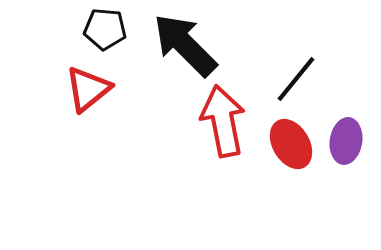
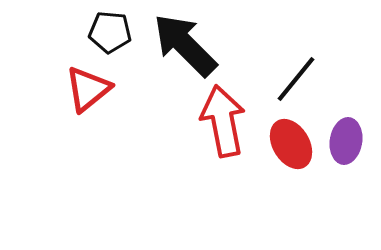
black pentagon: moved 5 px right, 3 px down
